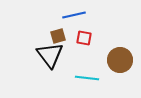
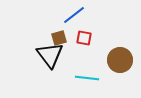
blue line: rotated 25 degrees counterclockwise
brown square: moved 1 px right, 2 px down
